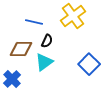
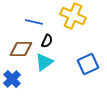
yellow cross: rotated 30 degrees counterclockwise
blue square: moved 1 px left; rotated 20 degrees clockwise
